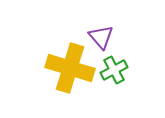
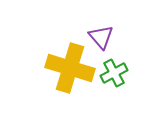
green cross: moved 3 px down
